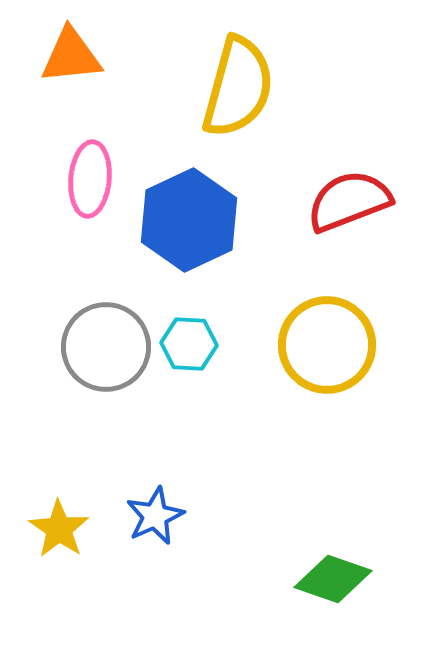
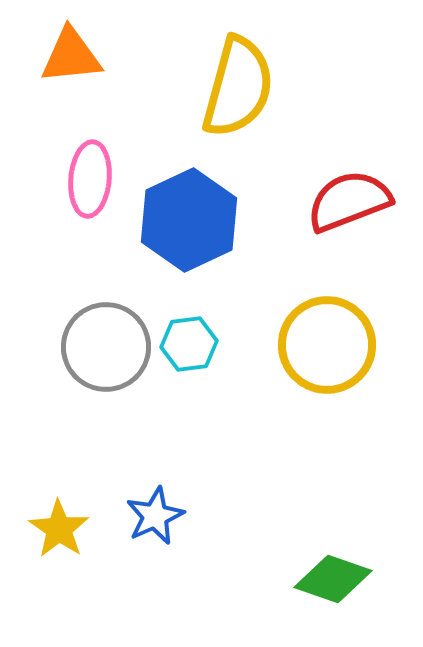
cyan hexagon: rotated 10 degrees counterclockwise
